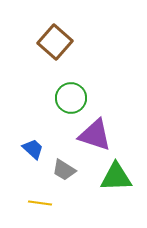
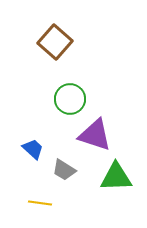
green circle: moved 1 px left, 1 px down
